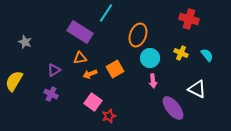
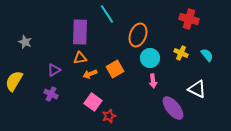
cyan line: moved 1 px right, 1 px down; rotated 66 degrees counterclockwise
purple rectangle: rotated 60 degrees clockwise
